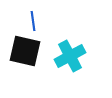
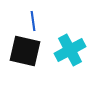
cyan cross: moved 6 px up
